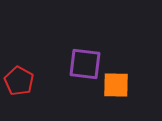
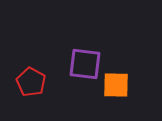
red pentagon: moved 12 px right, 1 px down
